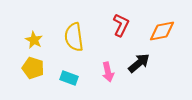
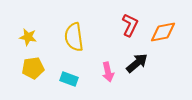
red L-shape: moved 9 px right
orange diamond: moved 1 px right, 1 px down
yellow star: moved 6 px left, 3 px up; rotated 18 degrees counterclockwise
black arrow: moved 2 px left
yellow pentagon: rotated 25 degrees counterclockwise
cyan rectangle: moved 1 px down
